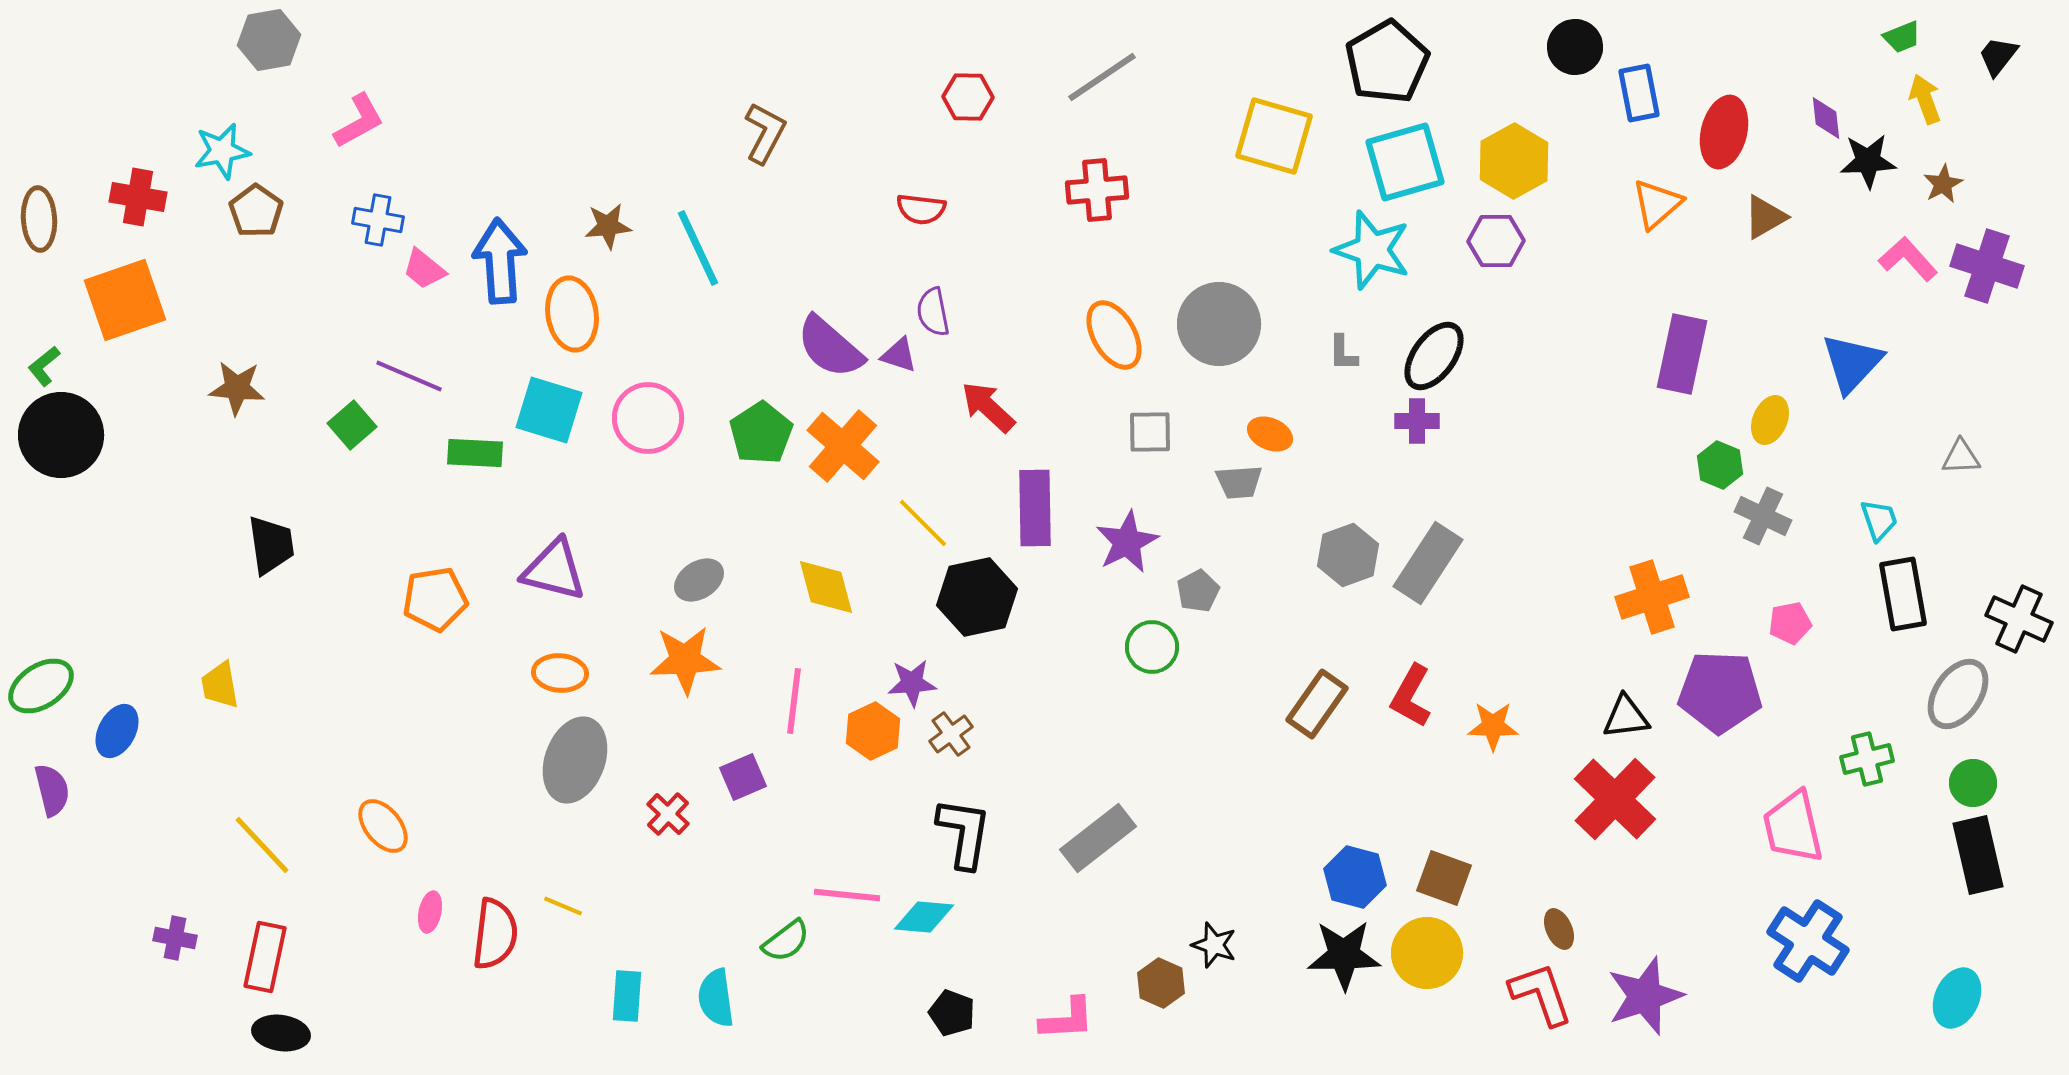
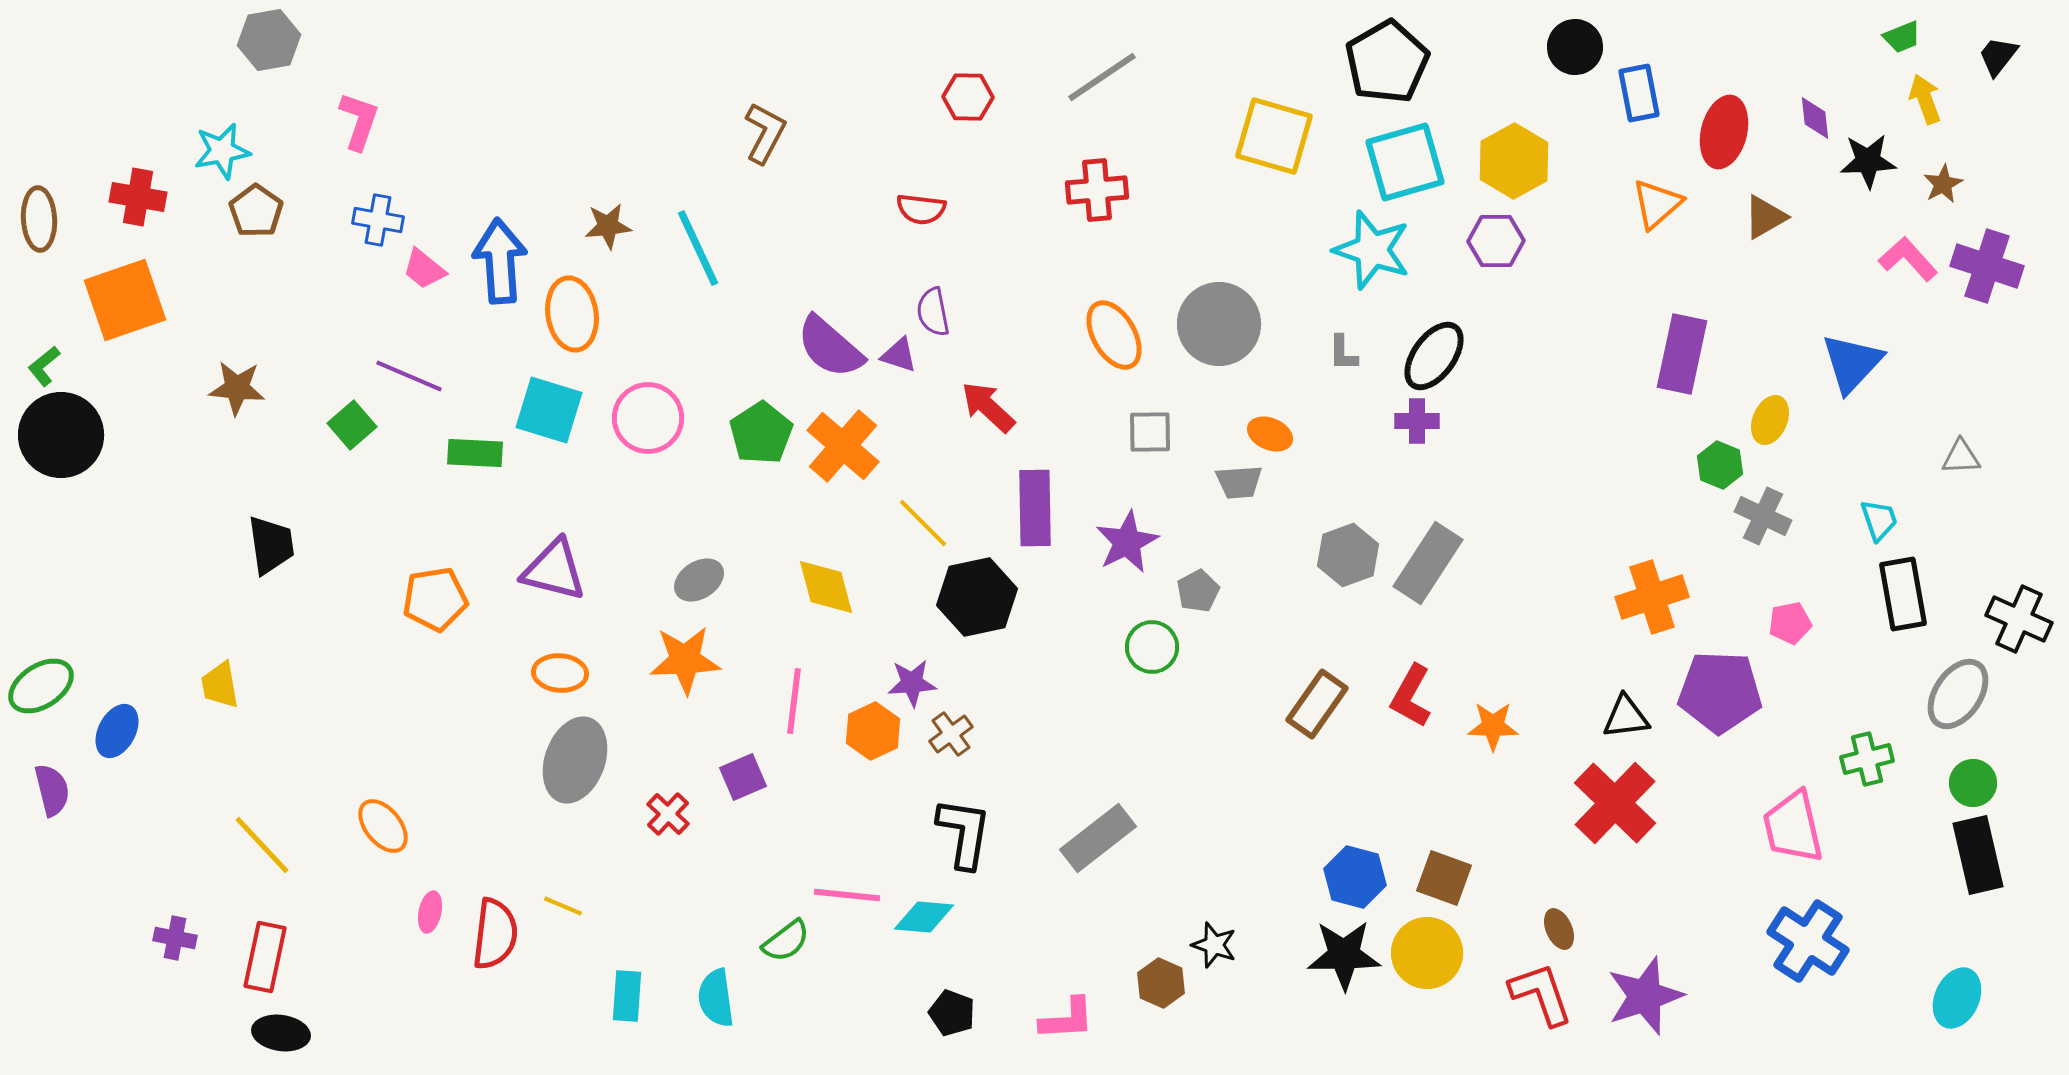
purple diamond at (1826, 118): moved 11 px left
pink L-shape at (359, 121): rotated 42 degrees counterclockwise
red cross at (1615, 799): moved 4 px down
